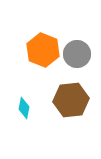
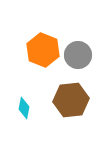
gray circle: moved 1 px right, 1 px down
